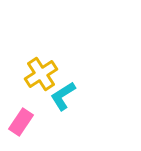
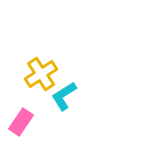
cyan L-shape: moved 1 px right
